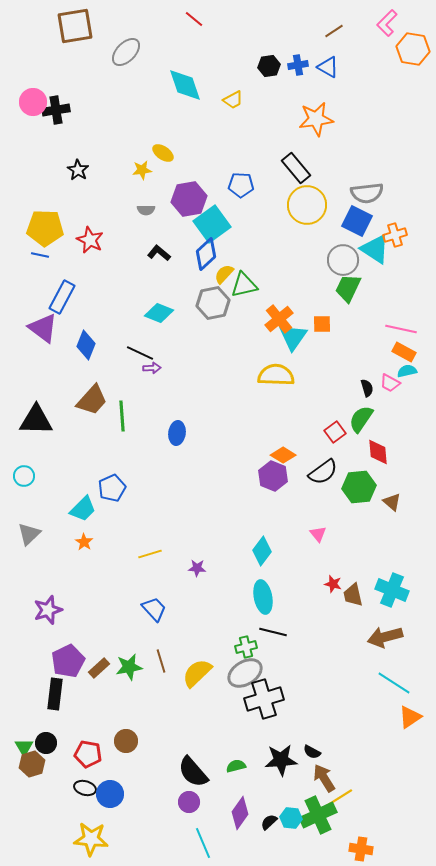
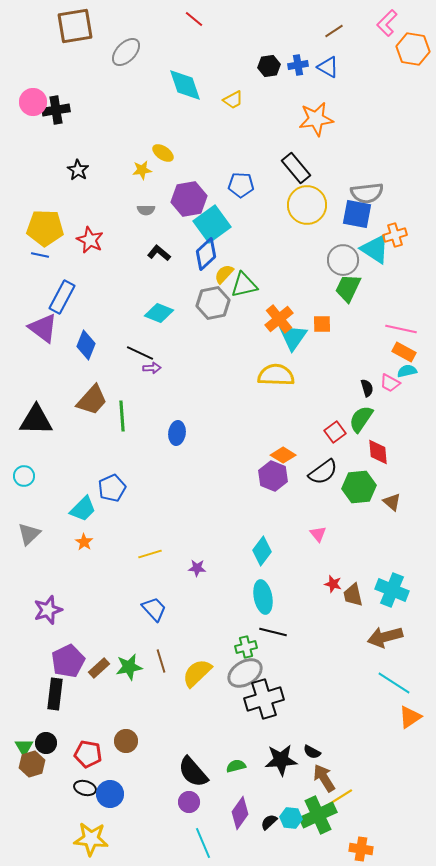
blue square at (357, 221): moved 7 px up; rotated 16 degrees counterclockwise
